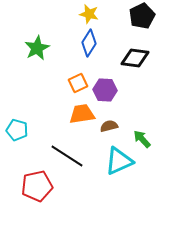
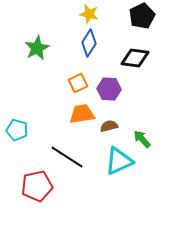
purple hexagon: moved 4 px right, 1 px up
black line: moved 1 px down
